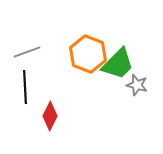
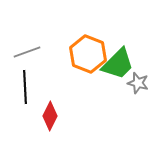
gray star: moved 1 px right, 2 px up
